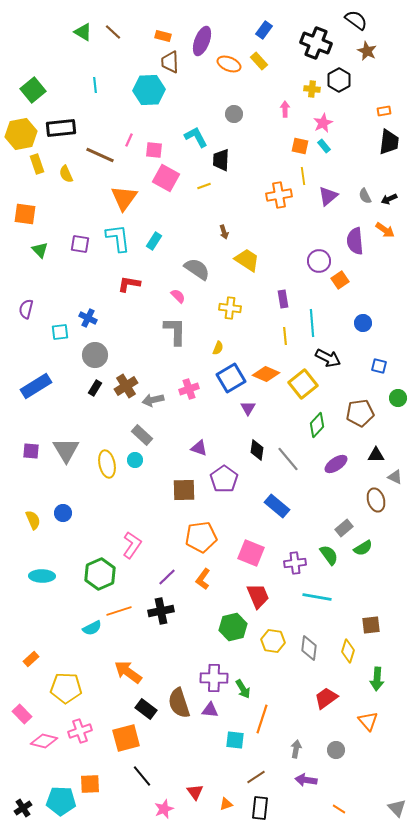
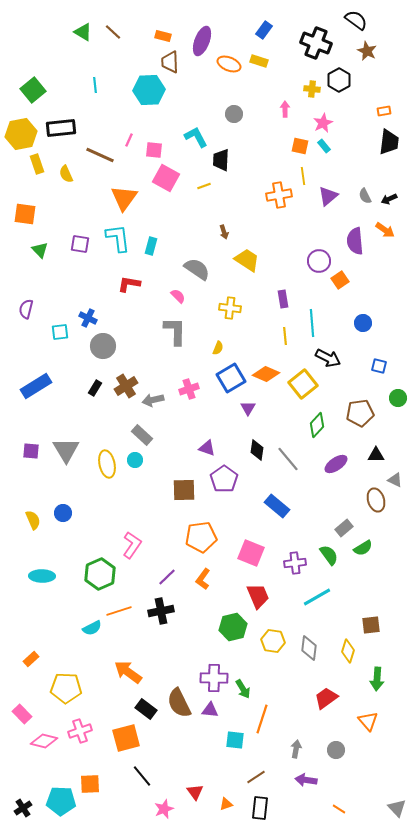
yellow rectangle at (259, 61): rotated 30 degrees counterclockwise
cyan rectangle at (154, 241): moved 3 px left, 5 px down; rotated 18 degrees counterclockwise
gray circle at (95, 355): moved 8 px right, 9 px up
purple triangle at (199, 448): moved 8 px right
gray triangle at (395, 477): moved 3 px down
cyan line at (317, 597): rotated 40 degrees counterclockwise
brown semicircle at (179, 703): rotated 8 degrees counterclockwise
